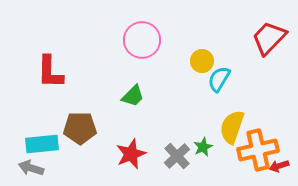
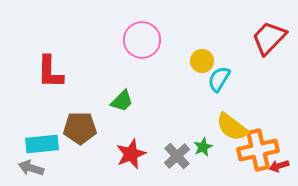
green trapezoid: moved 11 px left, 5 px down
yellow semicircle: rotated 72 degrees counterclockwise
